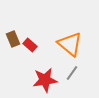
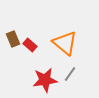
orange triangle: moved 5 px left, 1 px up
gray line: moved 2 px left, 1 px down
